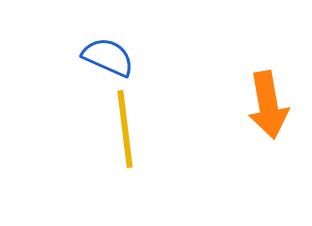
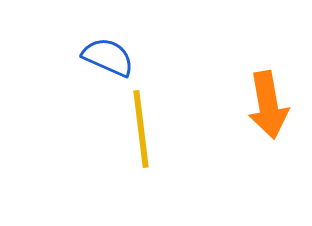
yellow line: moved 16 px right
